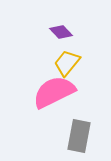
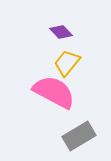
pink semicircle: rotated 54 degrees clockwise
gray rectangle: rotated 48 degrees clockwise
